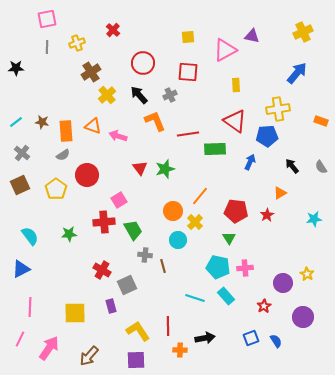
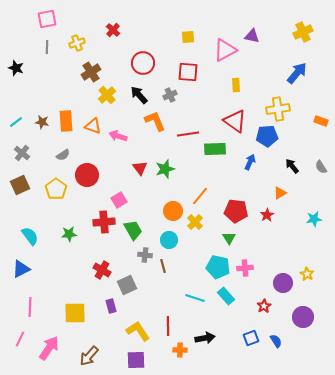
black star at (16, 68): rotated 21 degrees clockwise
orange rectangle at (66, 131): moved 10 px up
cyan circle at (178, 240): moved 9 px left
